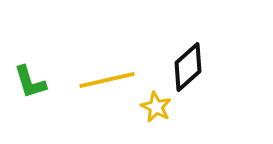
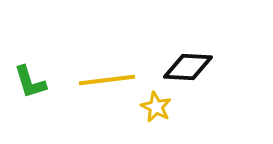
black diamond: rotated 45 degrees clockwise
yellow line: rotated 6 degrees clockwise
